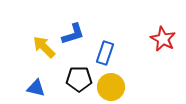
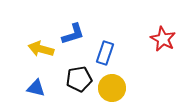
yellow arrow: moved 3 px left, 2 px down; rotated 30 degrees counterclockwise
black pentagon: rotated 10 degrees counterclockwise
yellow circle: moved 1 px right, 1 px down
